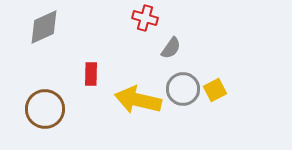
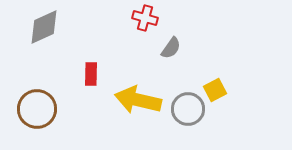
gray circle: moved 5 px right, 20 px down
brown circle: moved 8 px left
